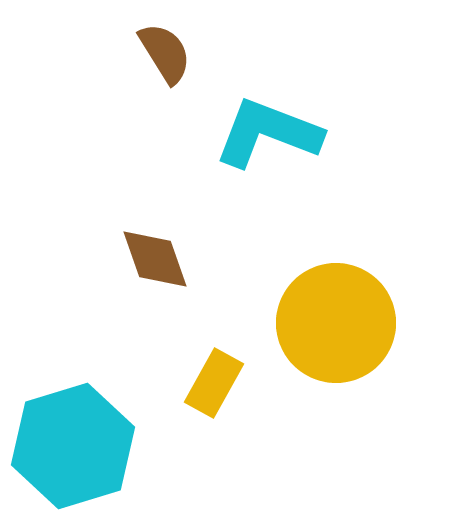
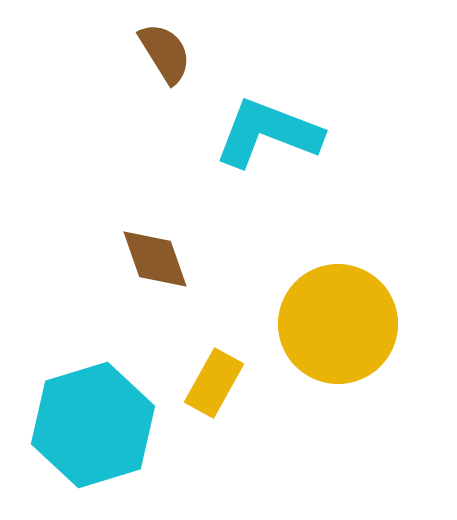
yellow circle: moved 2 px right, 1 px down
cyan hexagon: moved 20 px right, 21 px up
